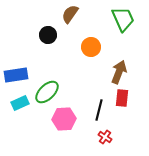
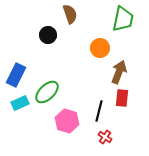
brown semicircle: rotated 126 degrees clockwise
green trapezoid: rotated 36 degrees clockwise
orange circle: moved 9 px right, 1 px down
blue rectangle: rotated 55 degrees counterclockwise
black line: moved 1 px down
pink hexagon: moved 3 px right, 2 px down; rotated 20 degrees clockwise
